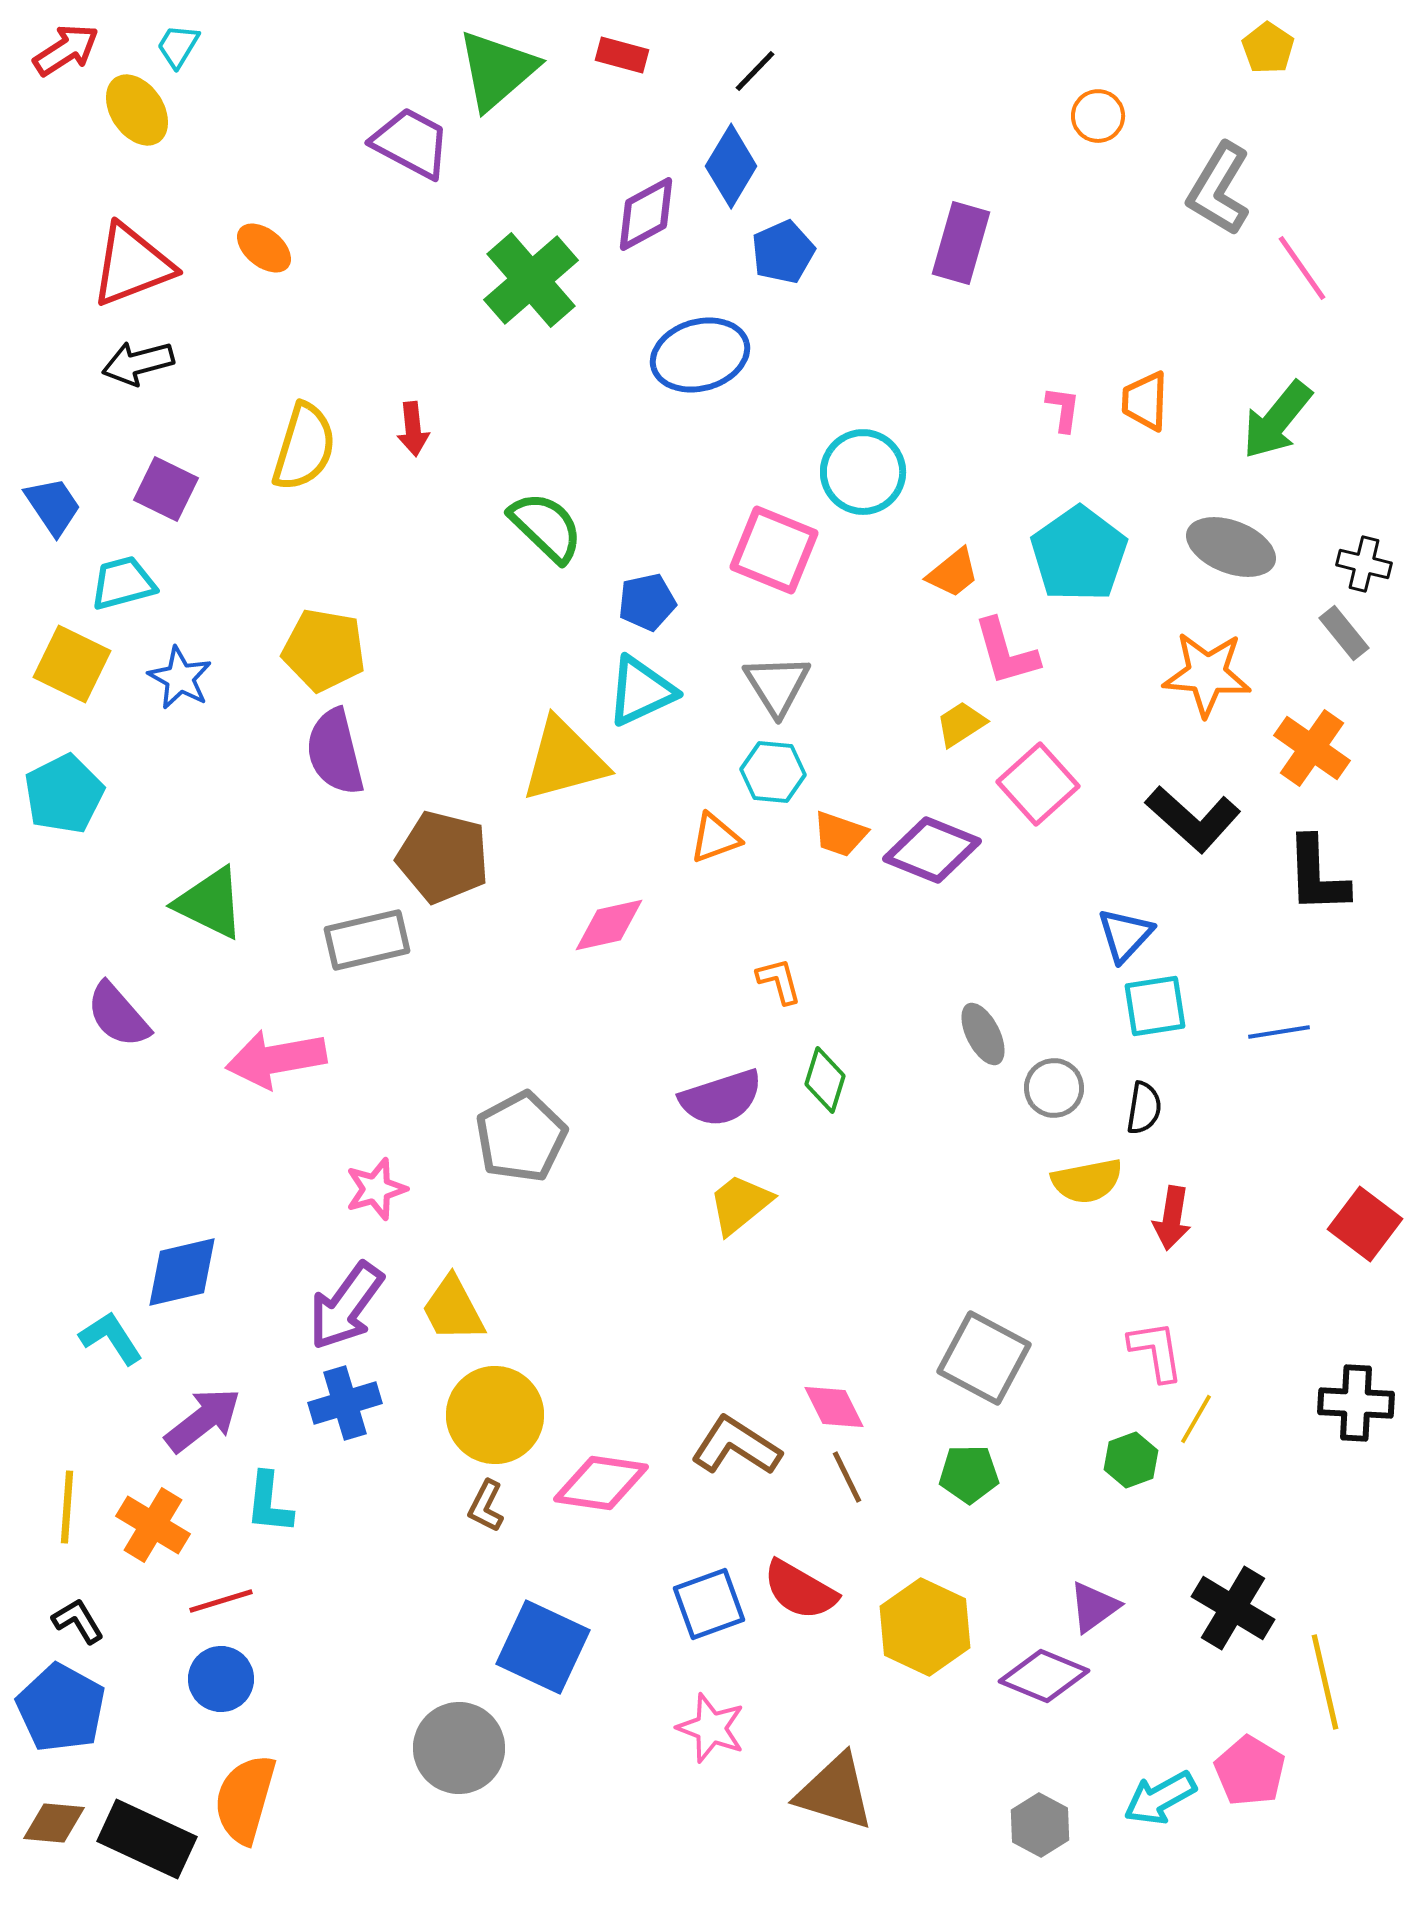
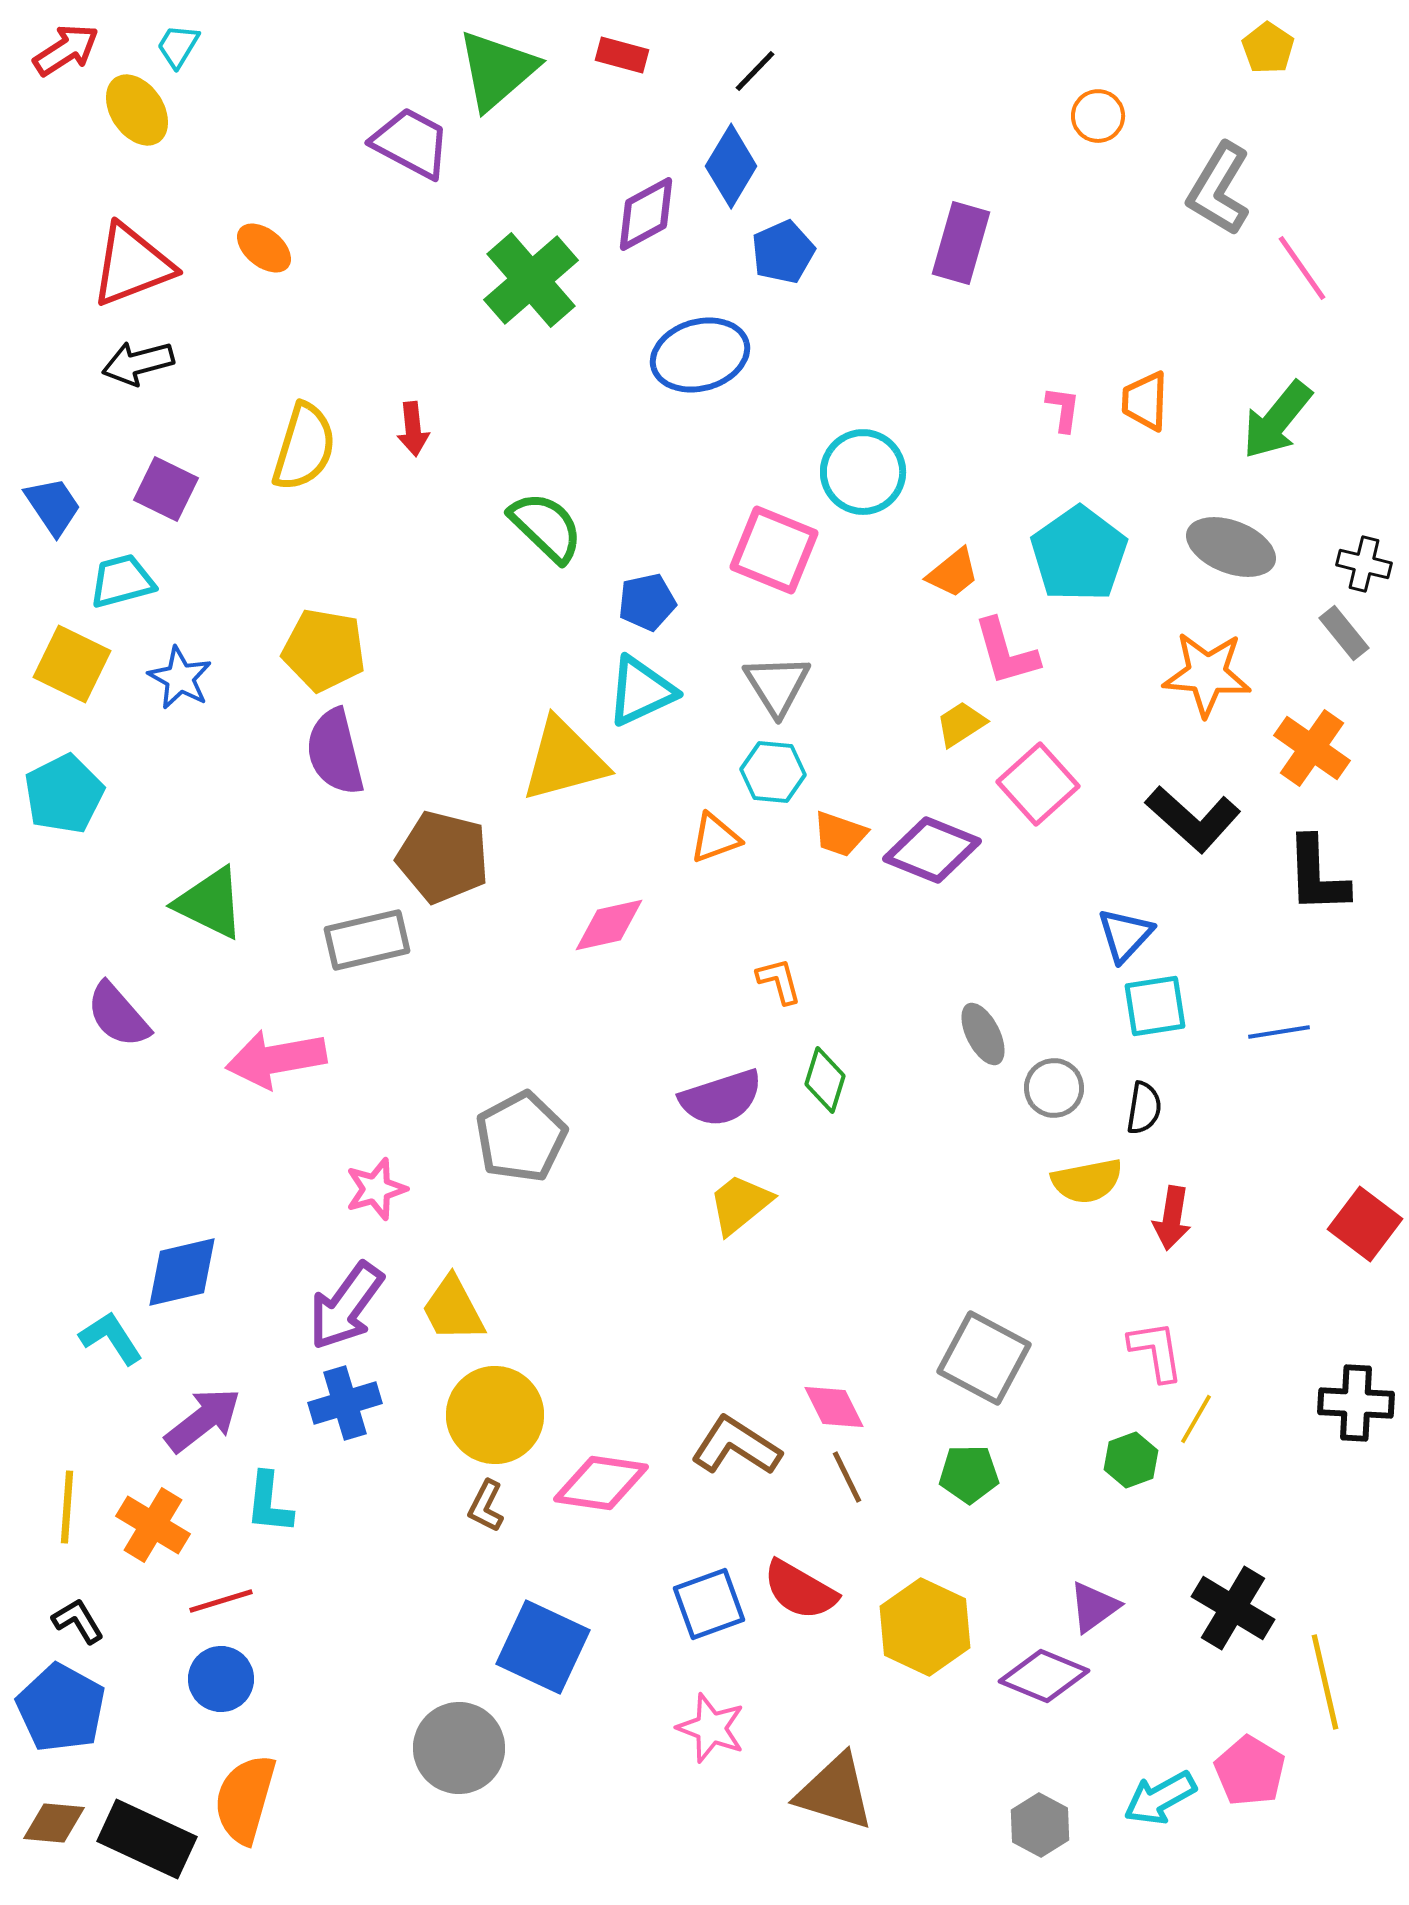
cyan trapezoid at (123, 583): moved 1 px left, 2 px up
